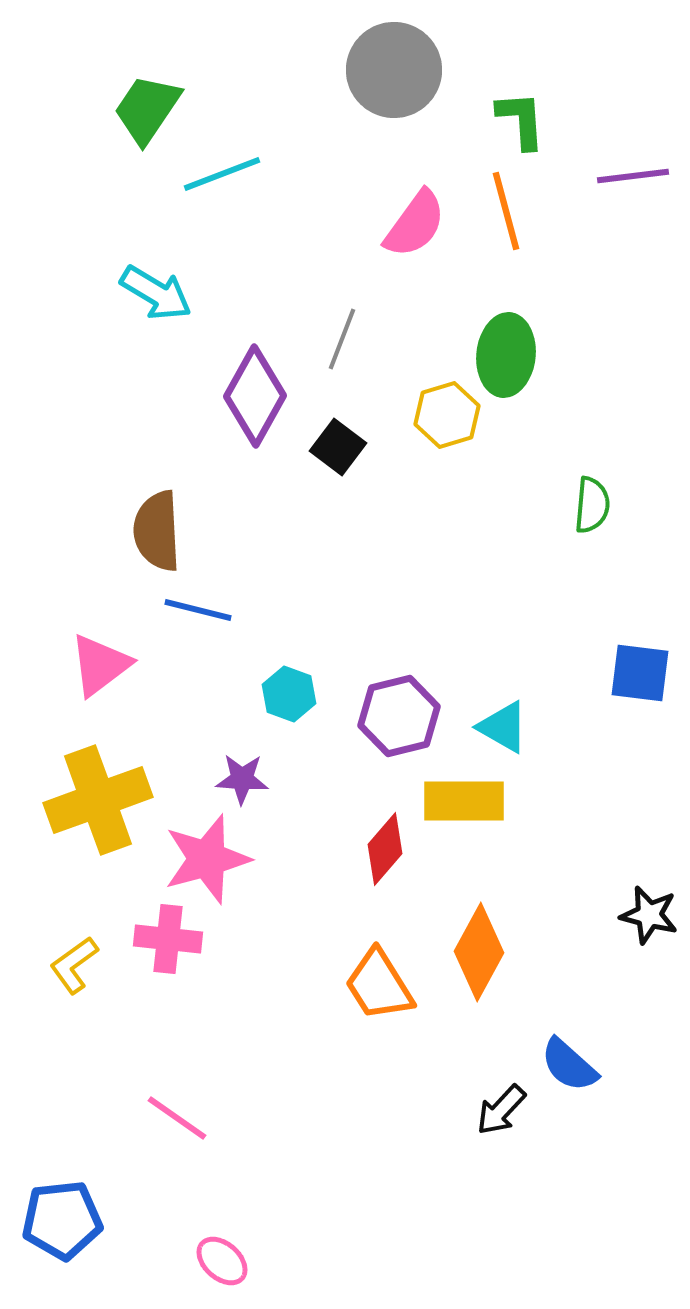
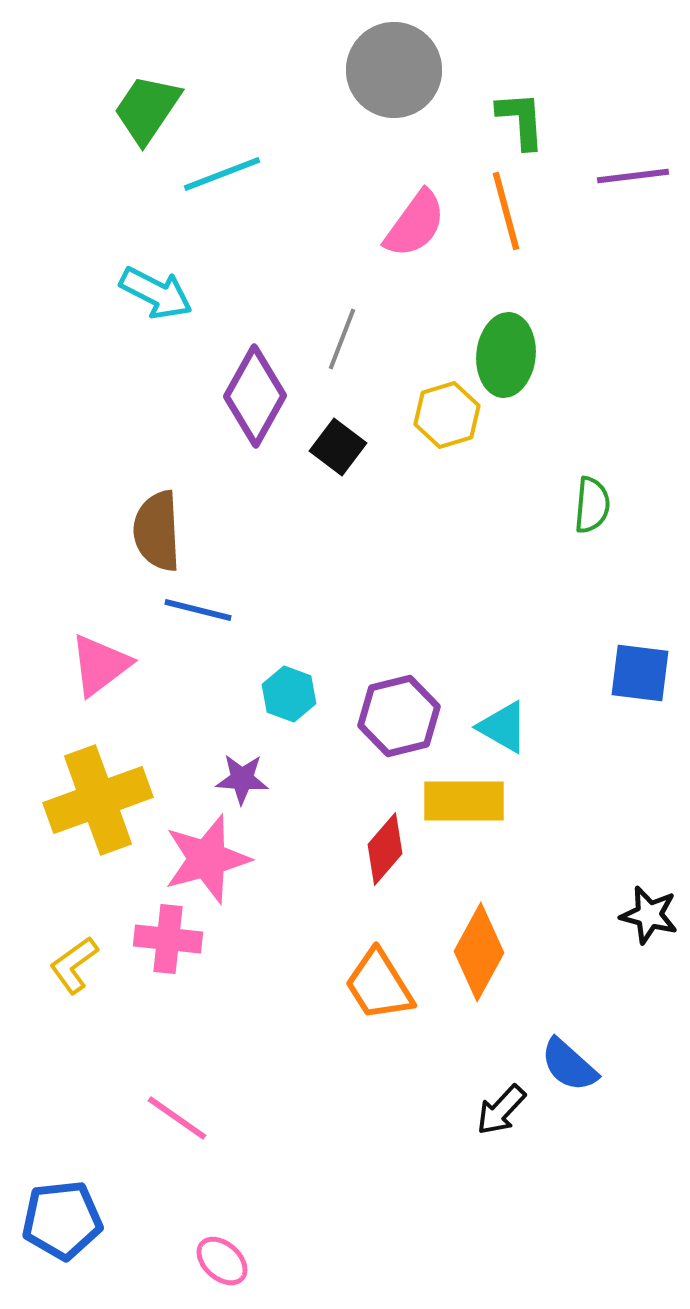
cyan arrow: rotated 4 degrees counterclockwise
